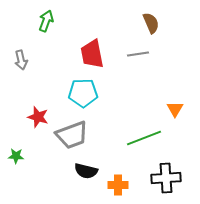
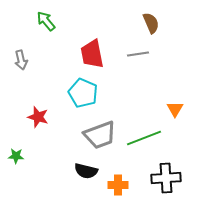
green arrow: rotated 60 degrees counterclockwise
cyan pentagon: rotated 24 degrees clockwise
gray trapezoid: moved 28 px right
